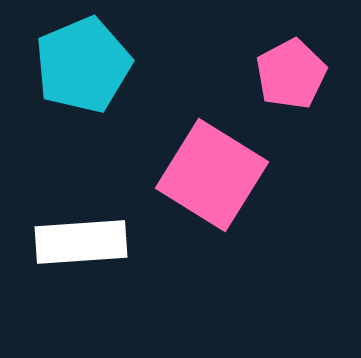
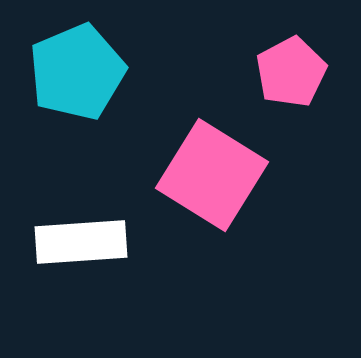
cyan pentagon: moved 6 px left, 7 px down
pink pentagon: moved 2 px up
